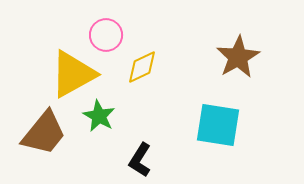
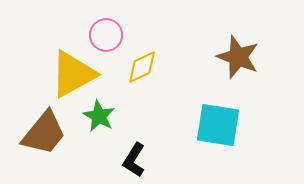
brown star: rotated 21 degrees counterclockwise
black L-shape: moved 6 px left
